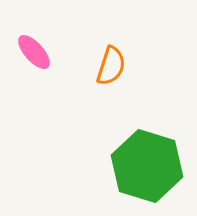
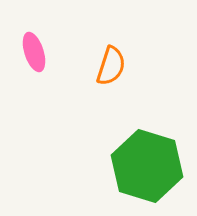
pink ellipse: rotated 24 degrees clockwise
